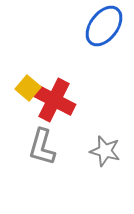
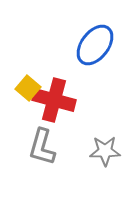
blue ellipse: moved 9 px left, 19 px down
red cross: rotated 12 degrees counterclockwise
gray star: rotated 16 degrees counterclockwise
